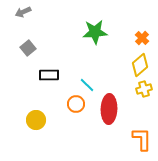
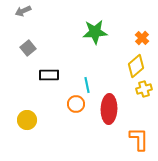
gray arrow: moved 1 px up
yellow diamond: moved 4 px left, 1 px down
cyan line: rotated 35 degrees clockwise
yellow circle: moved 9 px left
orange L-shape: moved 3 px left
